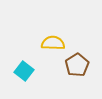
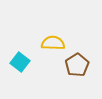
cyan square: moved 4 px left, 9 px up
